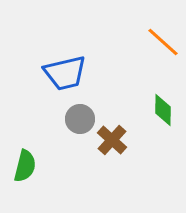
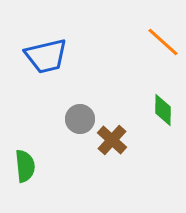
blue trapezoid: moved 19 px left, 17 px up
green semicircle: rotated 20 degrees counterclockwise
